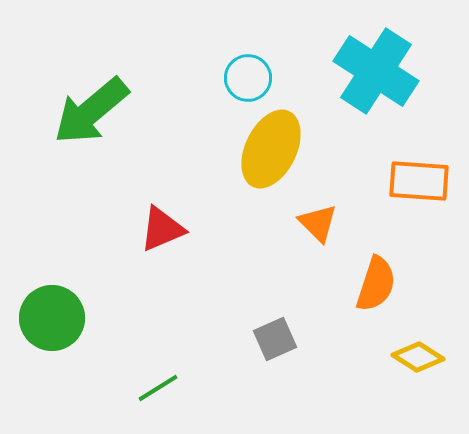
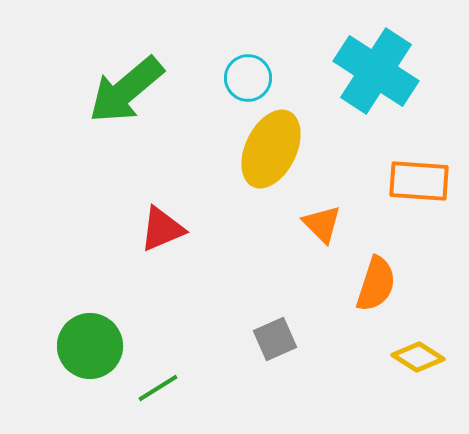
green arrow: moved 35 px right, 21 px up
orange triangle: moved 4 px right, 1 px down
green circle: moved 38 px right, 28 px down
